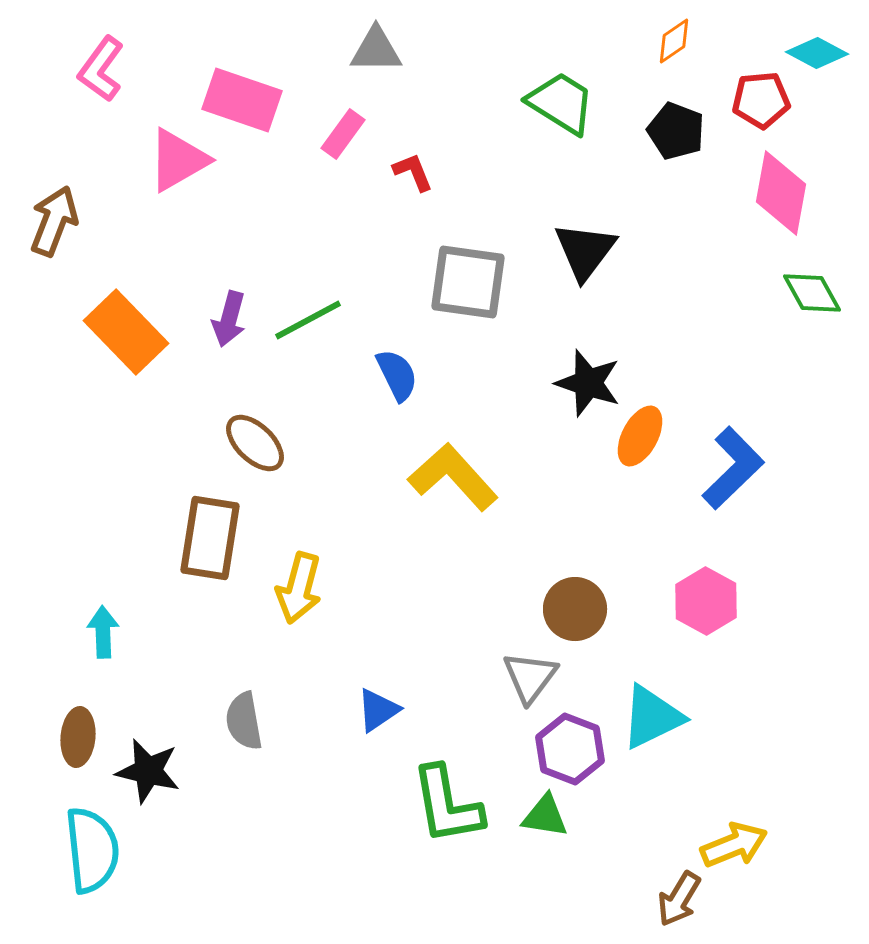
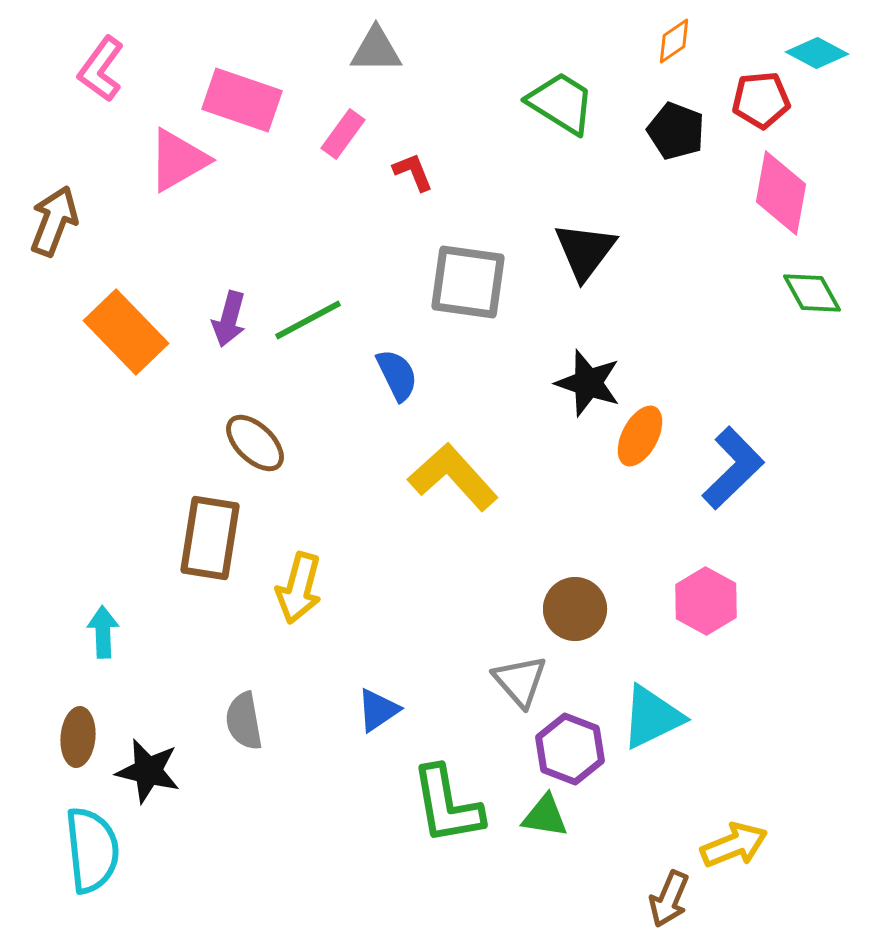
gray triangle at (530, 677): moved 10 px left, 4 px down; rotated 18 degrees counterclockwise
brown arrow at (679, 899): moved 10 px left; rotated 8 degrees counterclockwise
